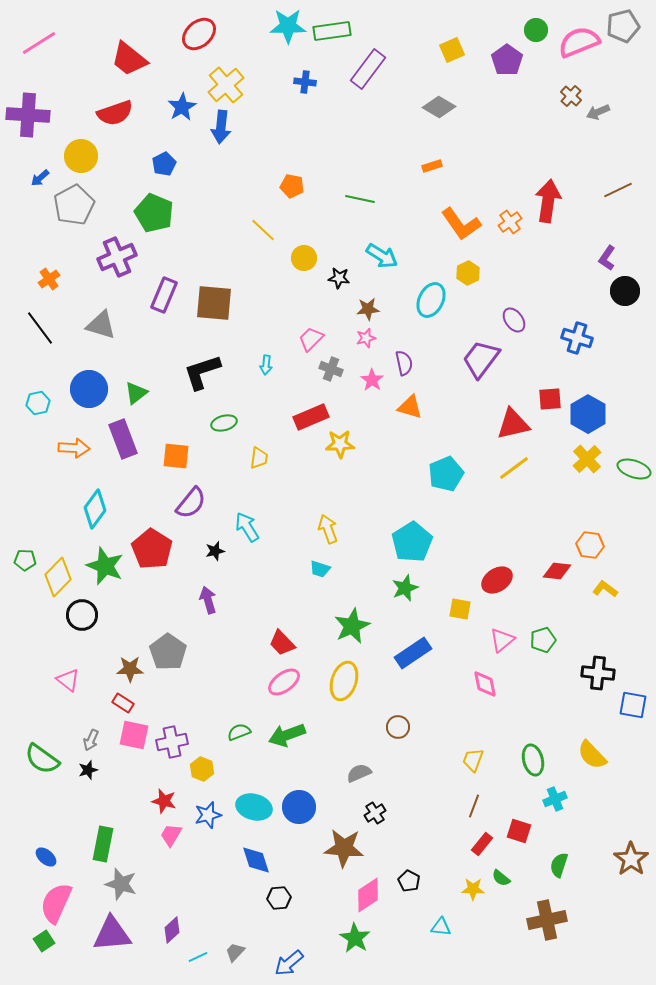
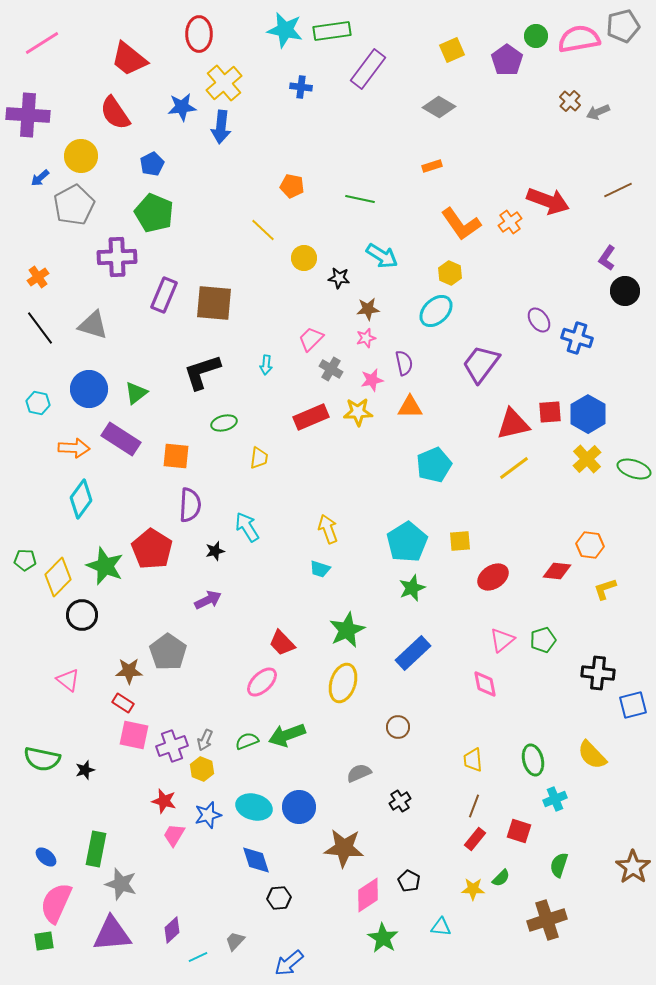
cyan star at (288, 26): moved 3 px left, 4 px down; rotated 12 degrees clockwise
green circle at (536, 30): moved 6 px down
red ellipse at (199, 34): rotated 48 degrees counterclockwise
pink semicircle at (579, 42): moved 3 px up; rotated 12 degrees clockwise
pink line at (39, 43): moved 3 px right
blue cross at (305, 82): moved 4 px left, 5 px down
yellow cross at (226, 85): moved 2 px left, 2 px up
brown cross at (571, 96): moved 1 px left, 5 px down
blue star at (182, 107): rotated 24 degrees clockwise
red semicircle at (115, 113): rotated 75 degrees clockwise
blue pentagon at (164, 164): moved 12 px left
red arrow at (548, 201): rotated 102 degrees clockwise
purple cross at (117, 257): rotated 21 degrees clockwise
yellow hexagon at (468, 273): moved 18 px left; rotated 10 degrees counterclockwise
orange cross at (49, 279): moved 11 px left, 2 px up
cyan ellipse at (431, 300): moved 5 px right, 11 px down; rotated 20 degrees clockwise
purple ellipse at (514, 320): moved 25 px right
gray triangle at (101, 325): moved 8 px left
purple trapezoid at (481, 359): moved 5 px down
gray cross at (331, 369): rotated 10 degrees clockwise
pink star at (372, 380): rotated 25 degrees clockwise
red square at (550, 399): moved 13 px down
cyan hexagon at (38, 403): rotated 25 degrees clockwise
orange triangle at (410, 407): rotated 16 degrees counterclockwise
purple rectangle at (123, 439): moved 2 px left; rotated 36 degrees counterclockwise
yellow star at (340, 444): moved 18 px right, 32 px up
cyan pentagon at (446, 474): moved 12 px left, 9 px up
purple semicircle at (191, 503): moved 1 px left, 2 px down; rotated 36 degrees counterclockwise
cyan diamond at (95, 509): moved 14 px left, 10 px up
cyan pentagon at (412, 542): moved 5 px left
red ellipse at (497, 580): moved 4 px left, 3 px up
green star at (405, 588): moved 7 px right
yellow L-shape at (605, 589): rotated 55 degrees counterclockwise
purple arrow at (208, 600): rotated 80 degrees clockwise
yellow square at (460, 609): moved 68 px up; rotated 15 degrees counterclockwise
green star at (352, 626): moved 5 px left, 4 px down
blue rectangle at (413, 653): rotated 9 degrees counterclockwise
brown star at (130, 669): moved 1 px left, 2 px down
yellow ellipse at (344, 681): moved 1 px left, 2 px down
pink ellipse at (284, 682): moved 22 px left; rotated 8 degrees counterclockwise
blue square at (633, 705): rotated 24 degrees counterclockwise
green semicircle at (239, 732): moved 8 px right, 9 px down
gray arrow at (91, 740): moved 114 px right
purple cross at (172, 742): moved 4 px down; rotated 8 degrees counterclockwise
green semicircle at (42, 759): rotated 24 degrees counterclockwise
yellow trapezoid at (473, 760): rotated 25 degrees counterclockwise
black star at (88, 770): moved 3 px left
black cross at (375, 813): moved 25 px right, 12 px up
pink trapezoid at (171, 835): moved 3 px right
green rectangle at (103, 844): moved 7 px left, 5 px down
red rectangle at (482, 844): moved 7 px left, 5 px up
brown star at (631, 859): moved 2 px right, 8 px down
green semicircle at (501, 878): rotated 84 degrees counterclockwise
brown cross at (547, 920): rotated 6 degrees counterclockwise
green star at (355, 938): moved 28 px right
green square at (44, 941): rotated 25 degrees clockwise
gray trapezoid at (235, 952): moved 11 px up
